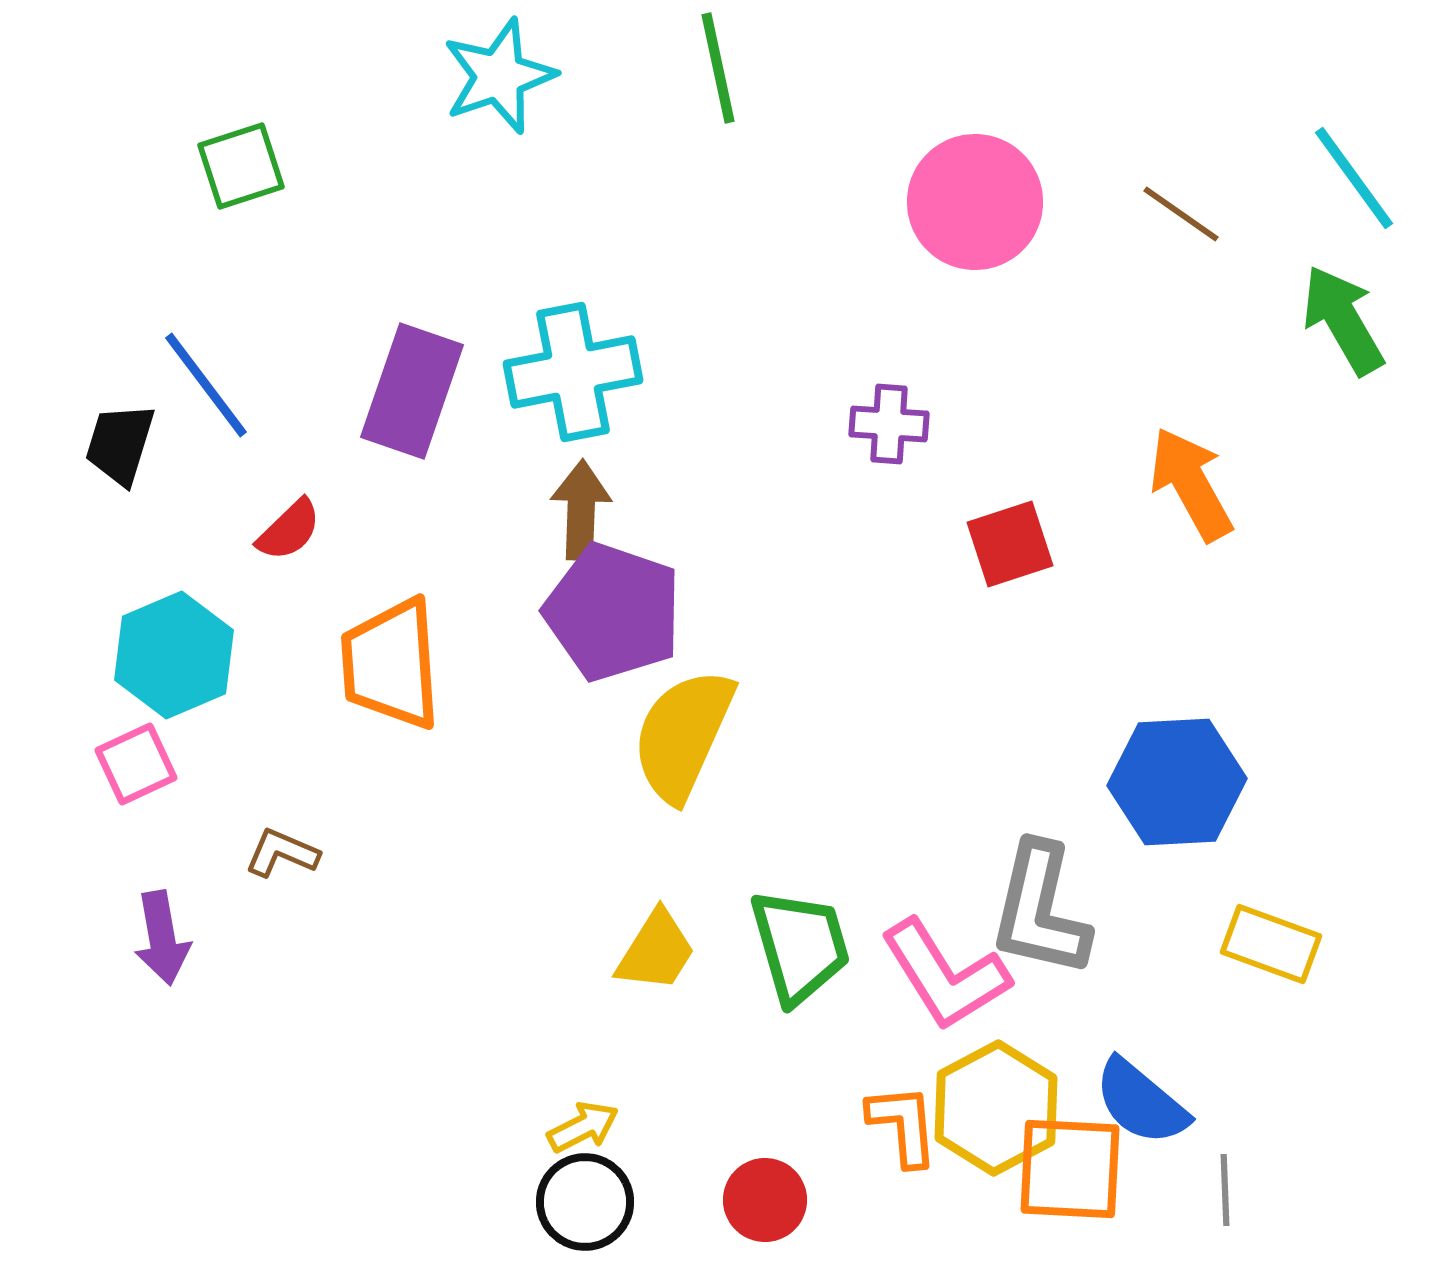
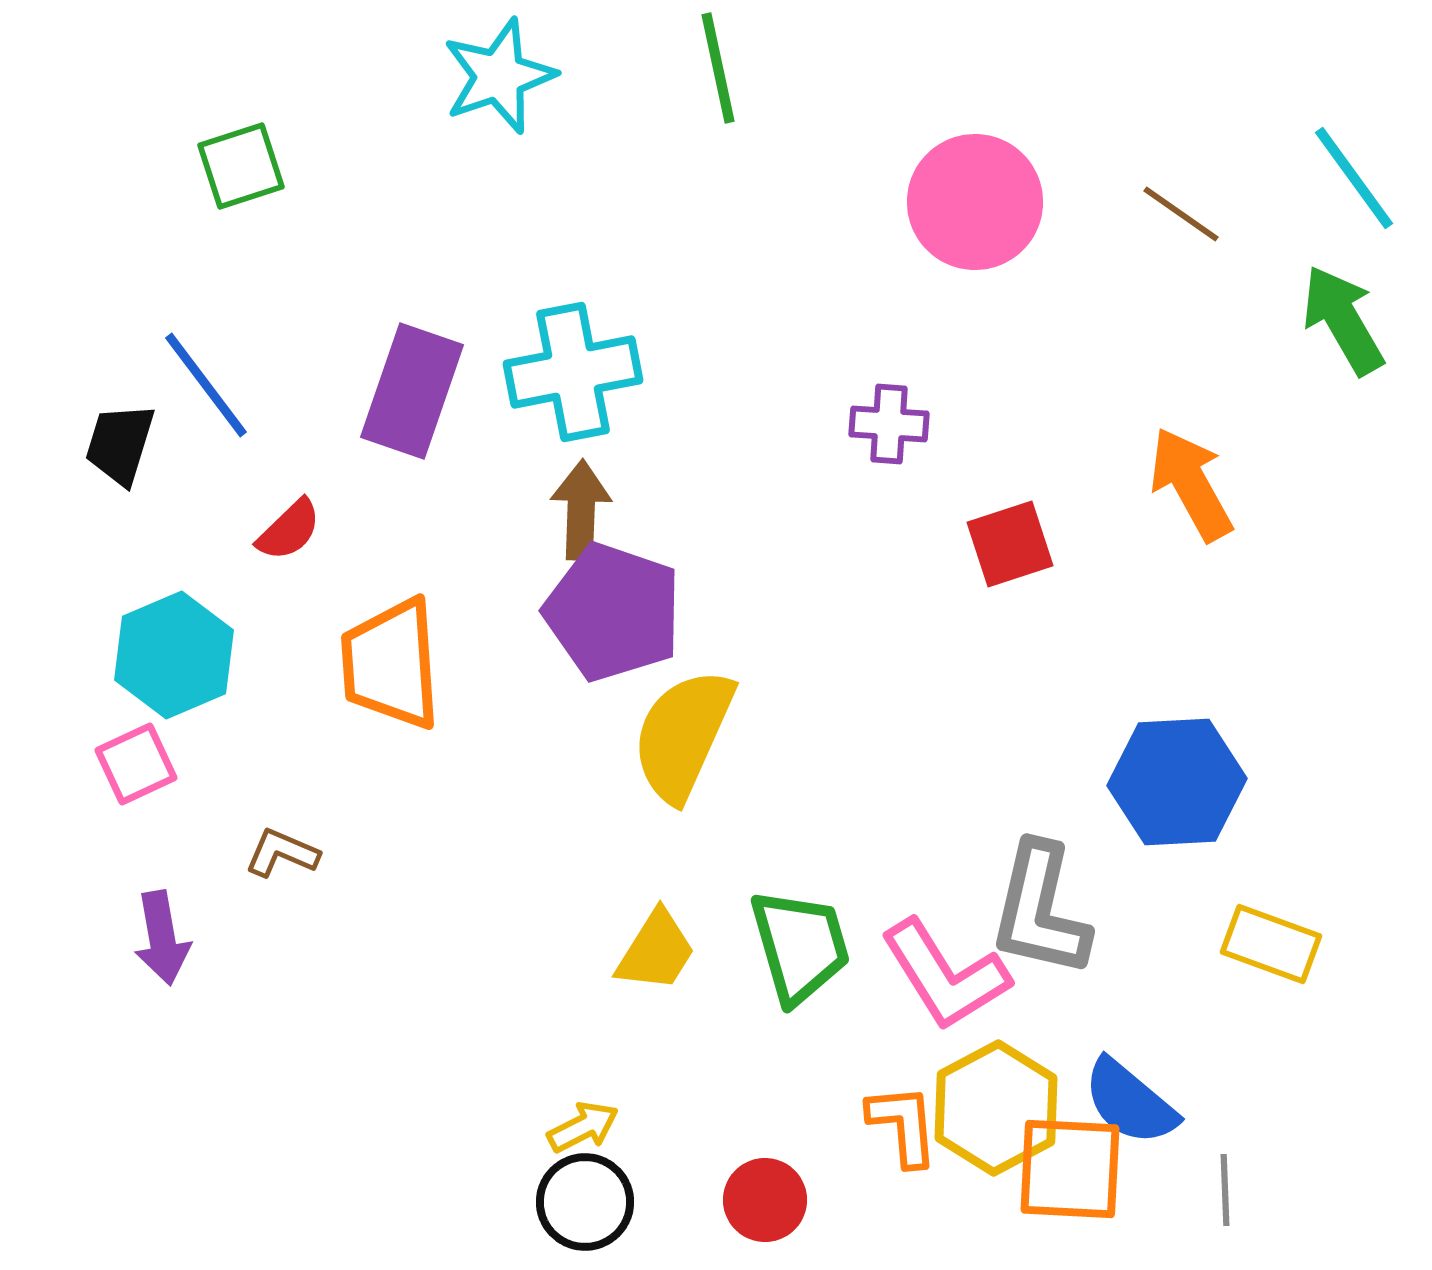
blue semicircle: moved 11 px left
